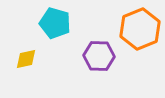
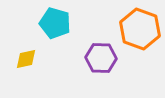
orange hexagon: rotated 18 degrees counterclockwise
purple hexagon: moved 2 px right, 2 px down
